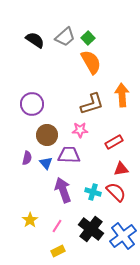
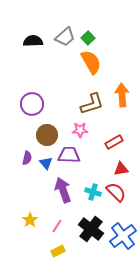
black semicircle: moved 2 px left, 1 px down; rotated 36 degrees counterclockwise
